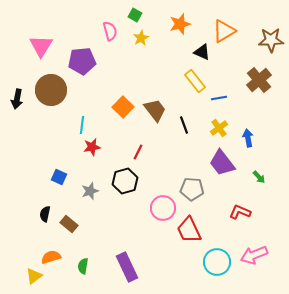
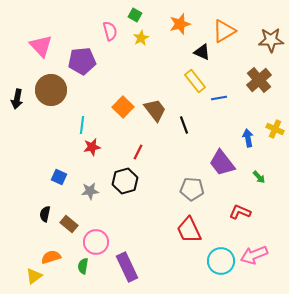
pink triangle: rotated 15 degrees counterclockwise
yellow cross: moved 56 px right, 1 px down; rotated 30 degrees counterclockwise
gray star: rotated 12 degrees clockwise
pink circle: moved 67 px left, 34 px down
cyan circle: moved 4 px right, 1 px up
